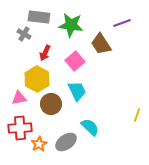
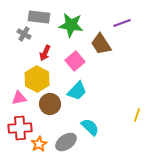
cyan trapezoid: rotated 70 degrees clockwise
brown circle: moved 1 px left
